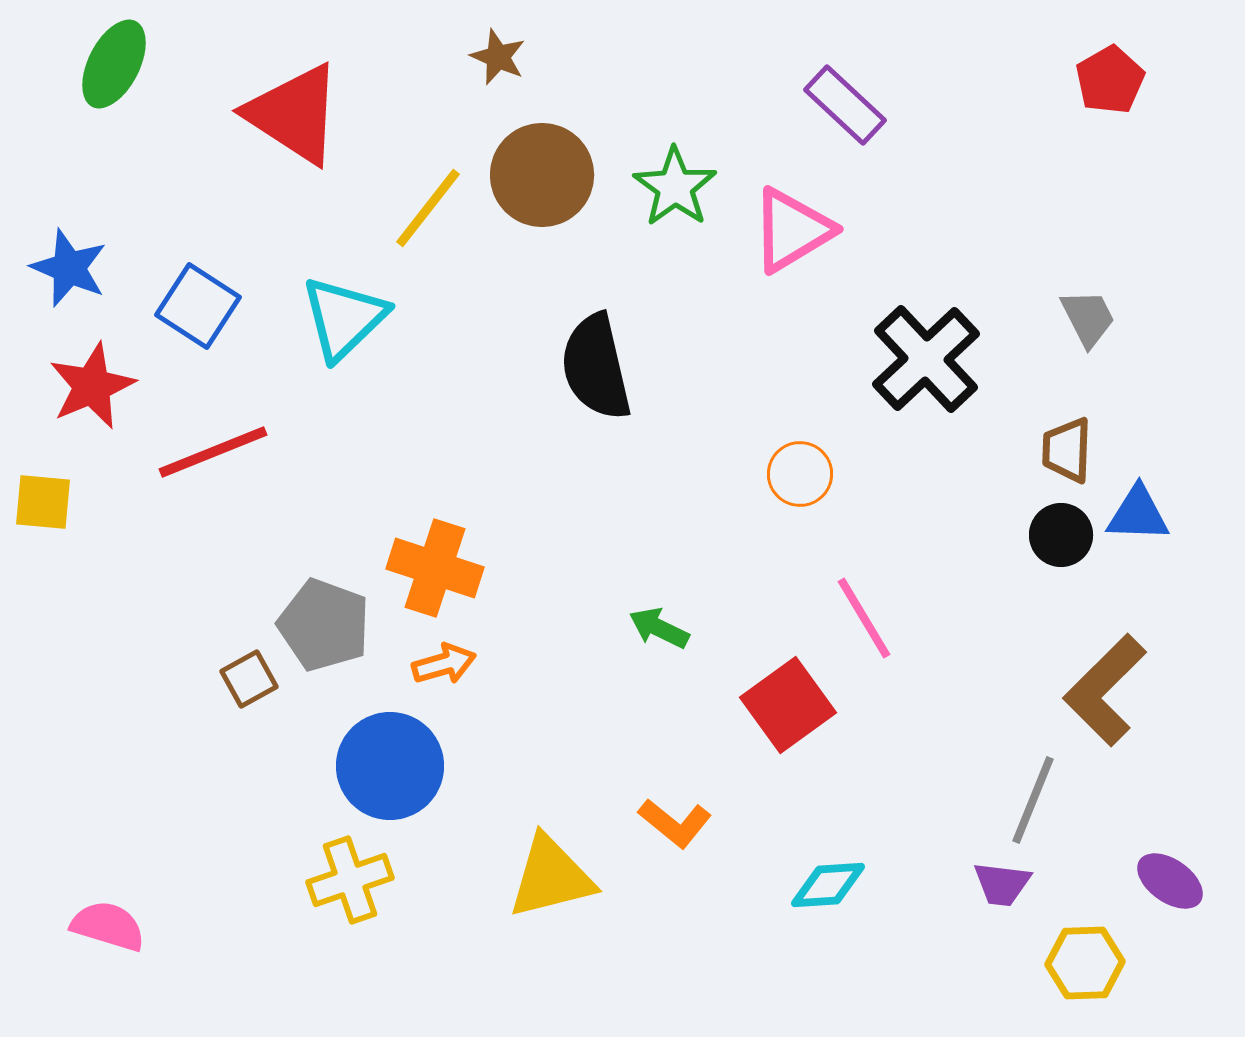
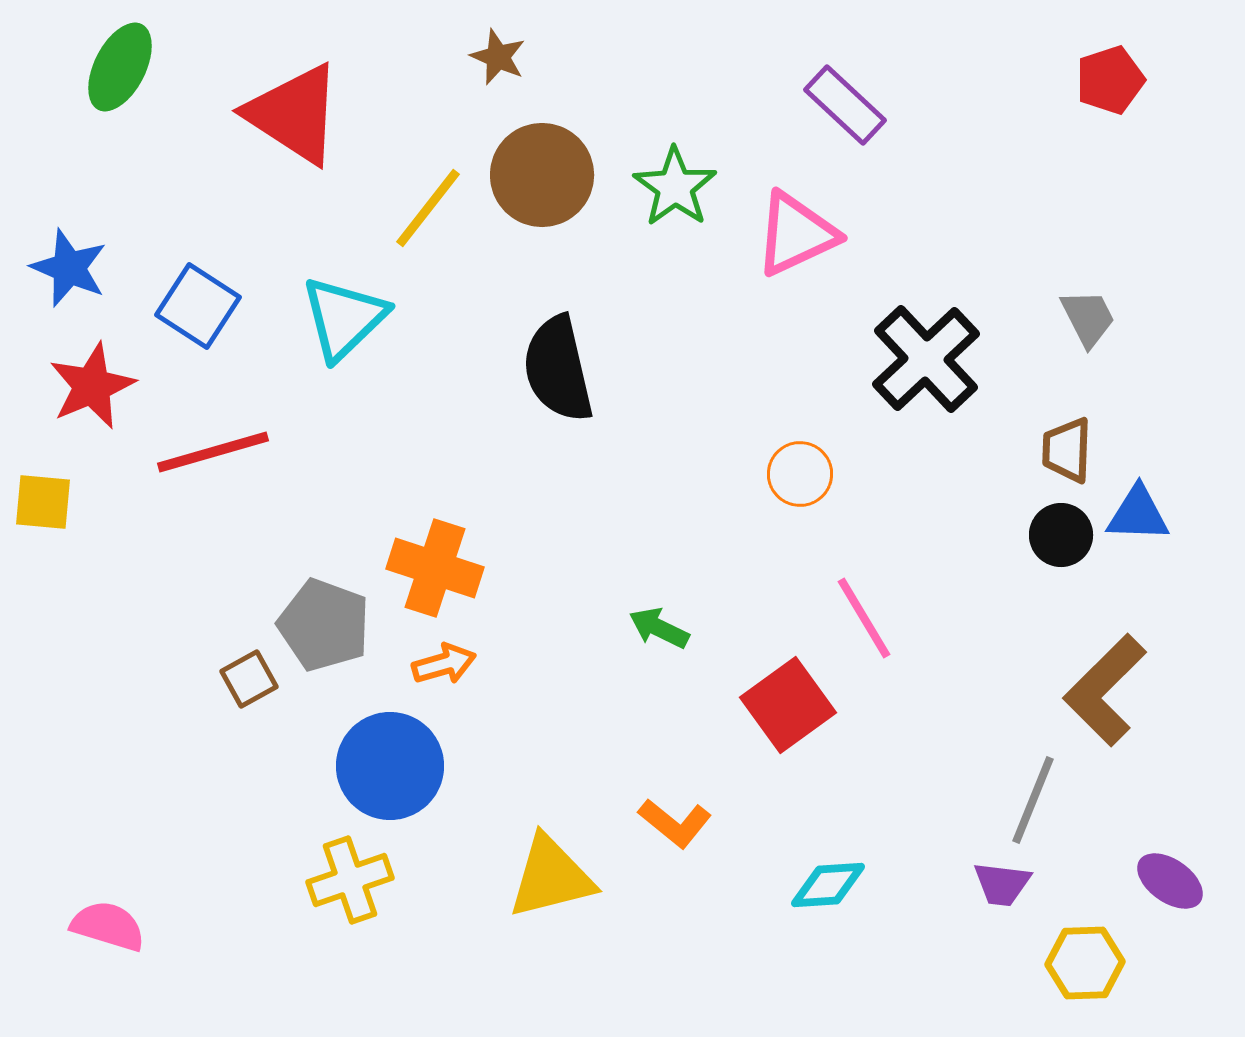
green ellipse: moved 6 px right, 3 px down
red pentagon: rotated 12 degrees clockwise
pink triangle: moved 4 px right, 4 px down; rotated 6 degrees clockwise
black semicircle: moved 38 px left, 2 px down
red line: rotated 6 degrees clockwise
